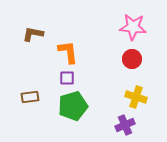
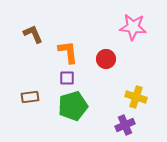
brown L-shape: rotated 55 degrees clockwise
red circle: moved 26 px left
